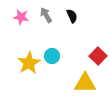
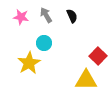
cyan circle: moved 8 px left, 13 px up
yellow triangle: moved 1 px right, 3 px up
